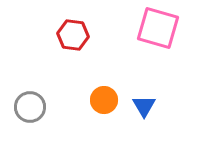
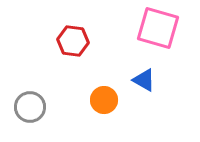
red hexagon: moved 6 px down
blue triangle: moved 26 px up; rotated 30 degrees counterclockwise
